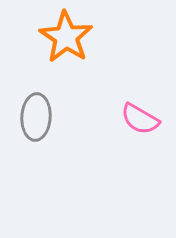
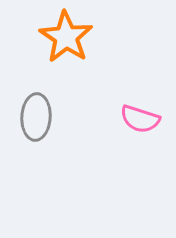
pink semicircle: rotated 12 degrees counterclockwise
